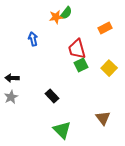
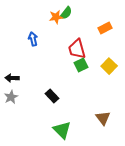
yellow square: moved 2 px up
